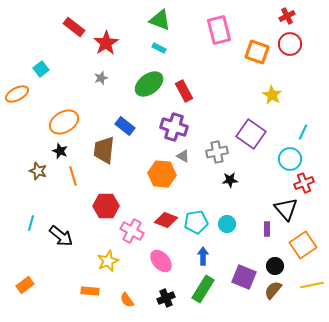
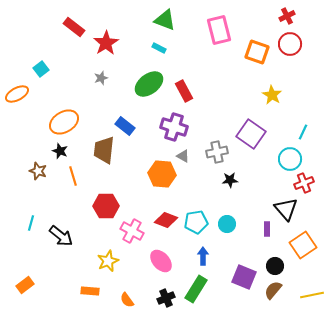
green triangle at (160, 20): moved 5 px right
yellow line at (312, 285): moved 10 px down
green rectangle at (203, 289): moved 7 px left
